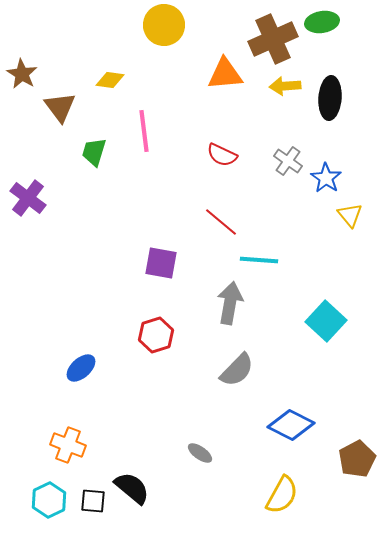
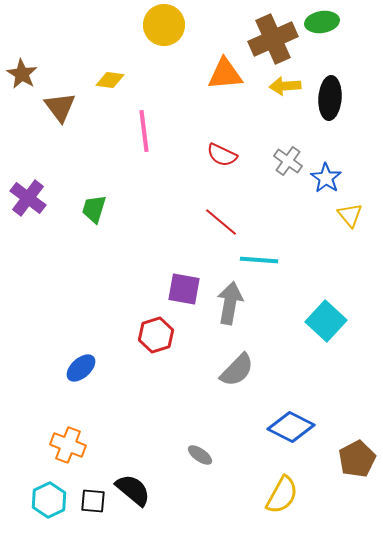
green trapezoid: moved 57 px down
purple square: moved 23 px right, 26 px down
blue diamond: moved 2 px down
gray ellipse: moved 2 px down
black semicircle: moved 1 px right, 2 px down
